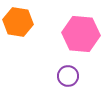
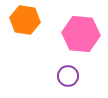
orange hexagon: moved 7 px right, 2 px up
